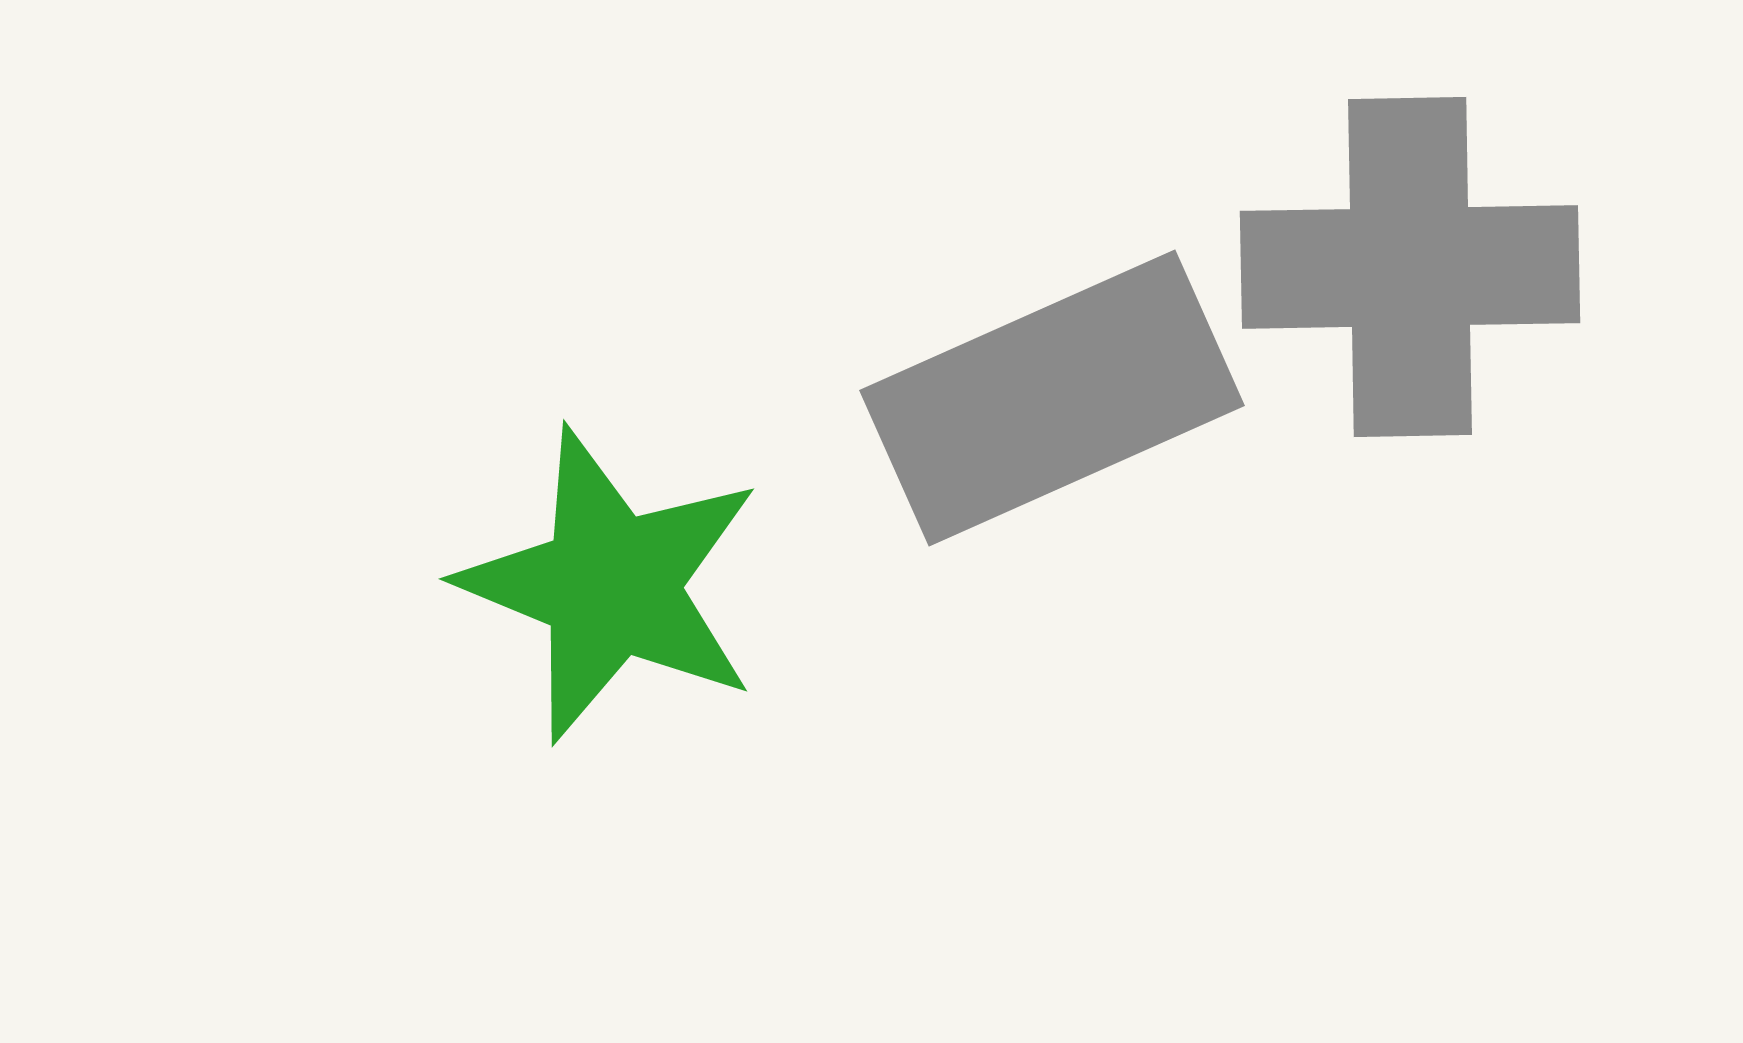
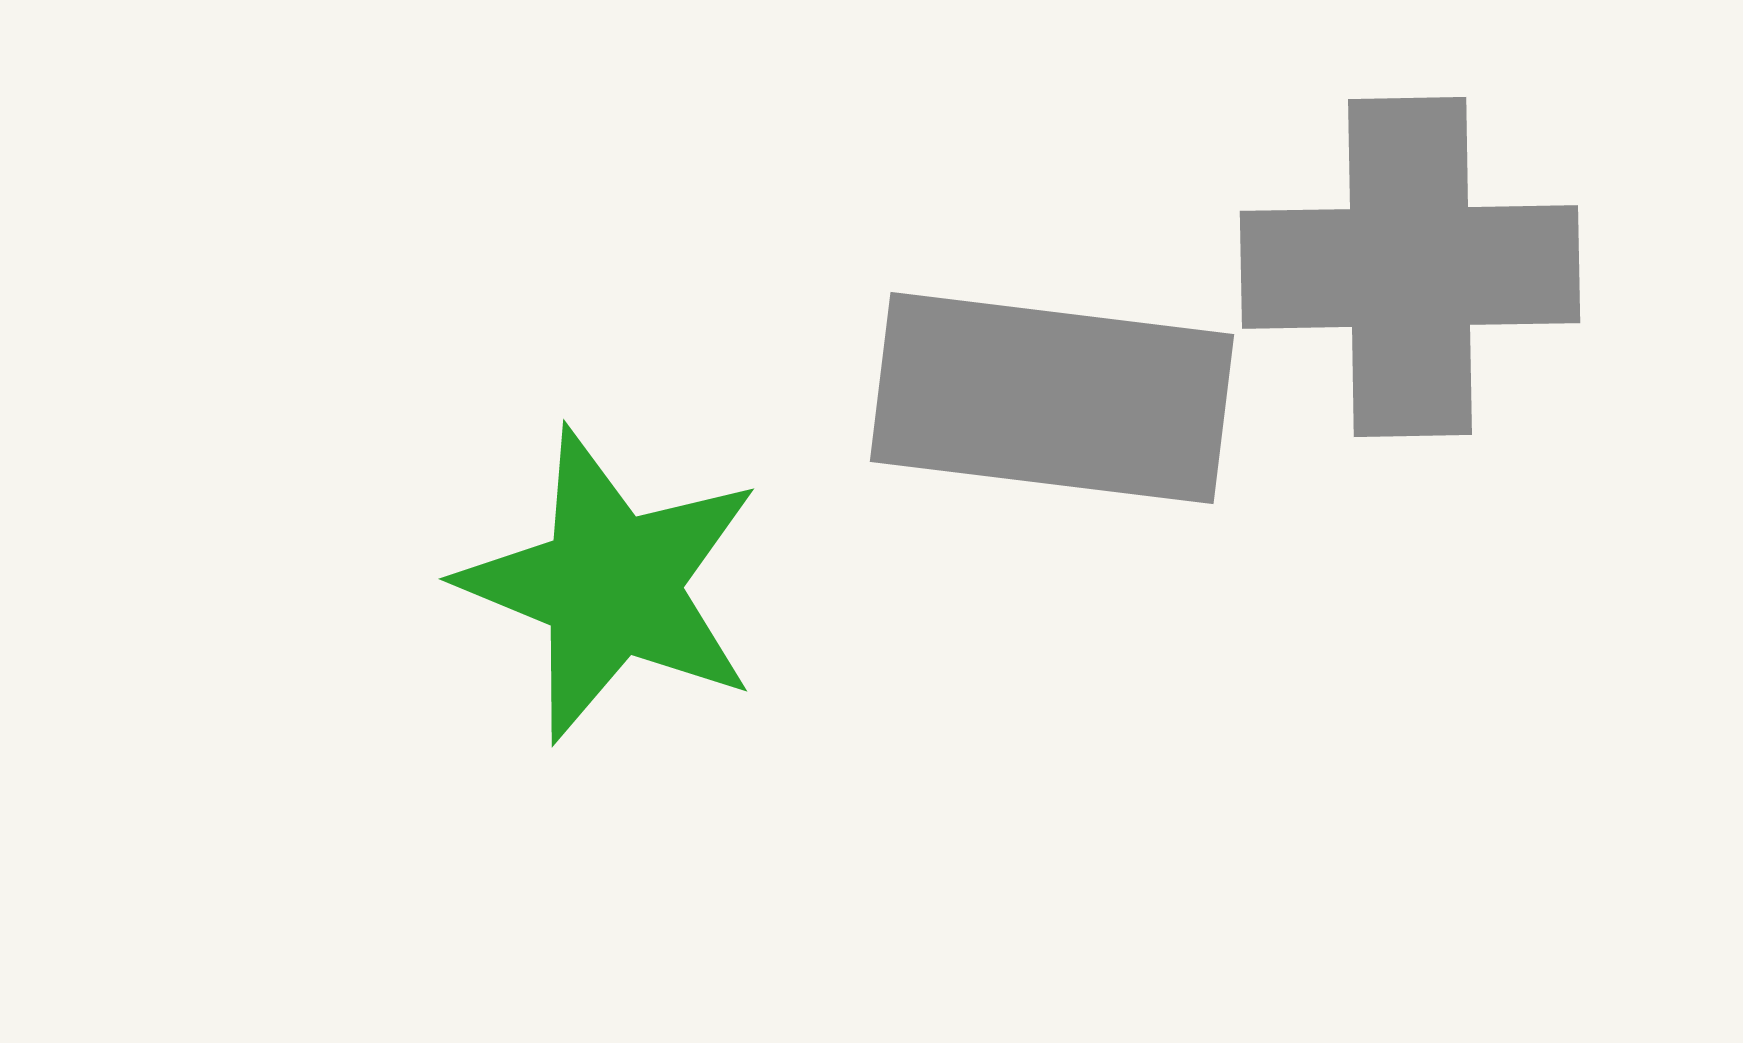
gray rectangle: rotated 31 degrees clockwise
